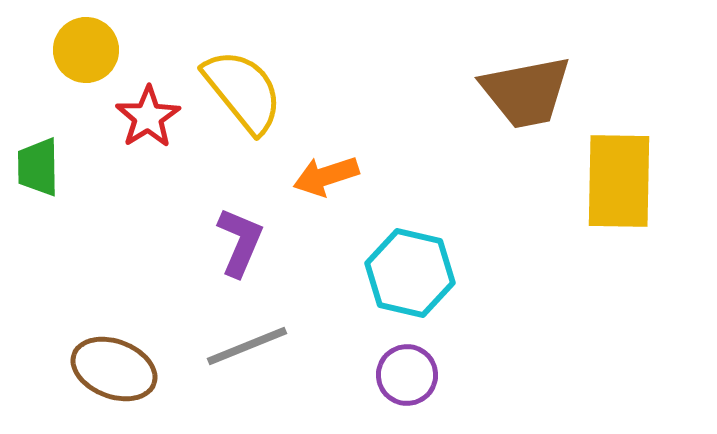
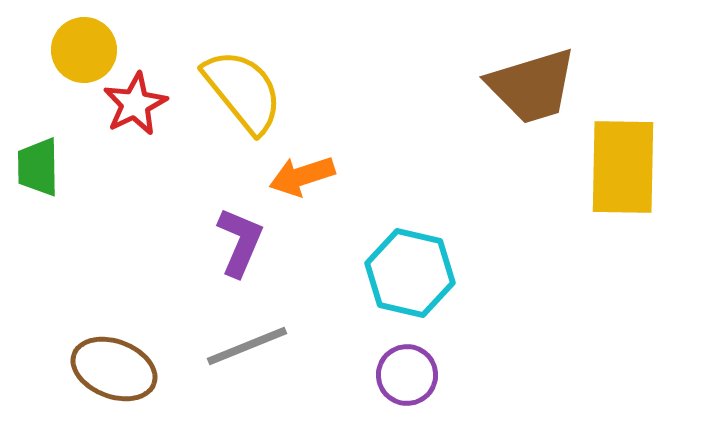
yellow circle: moved 2 px left
brown trapezoid: moved 6 px right, 6 px up; rotated 6 degrees counterclockwise
red star: moved 13 px left, 13 px up; rotated 6 degrees clockwise
orange arrow: moved 24 px left
yellow rectangle: moved 4 px right, 14 px up
